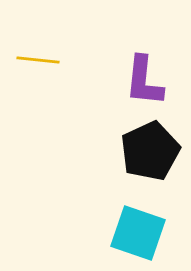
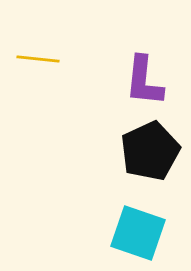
yellow line: moved 1 px up
